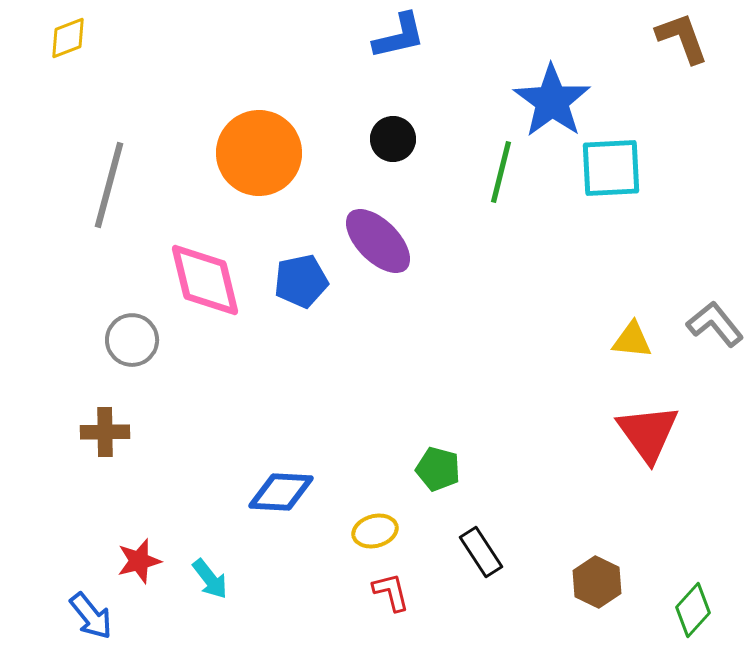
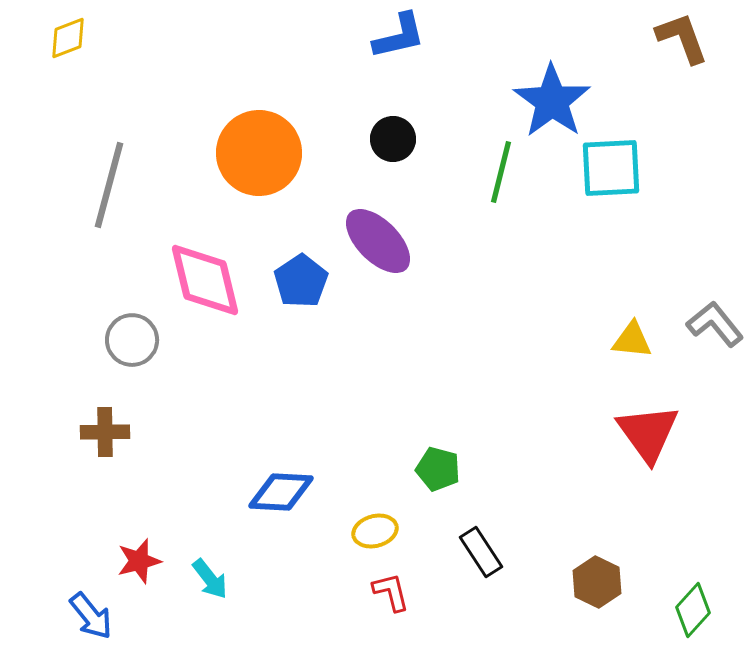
blue pentagon: rotated 22 degrees counterclockwise
